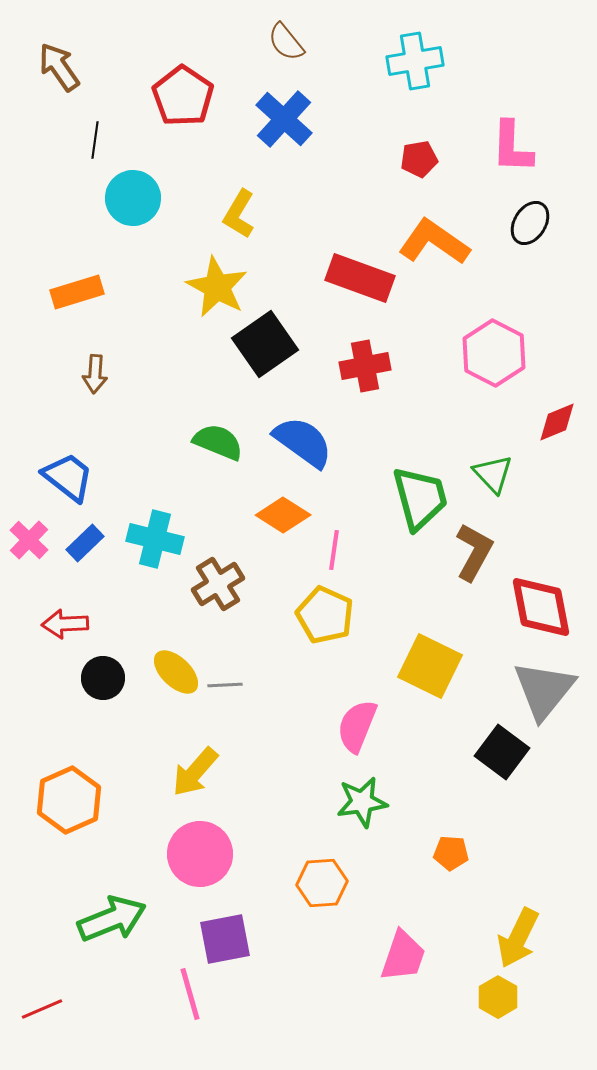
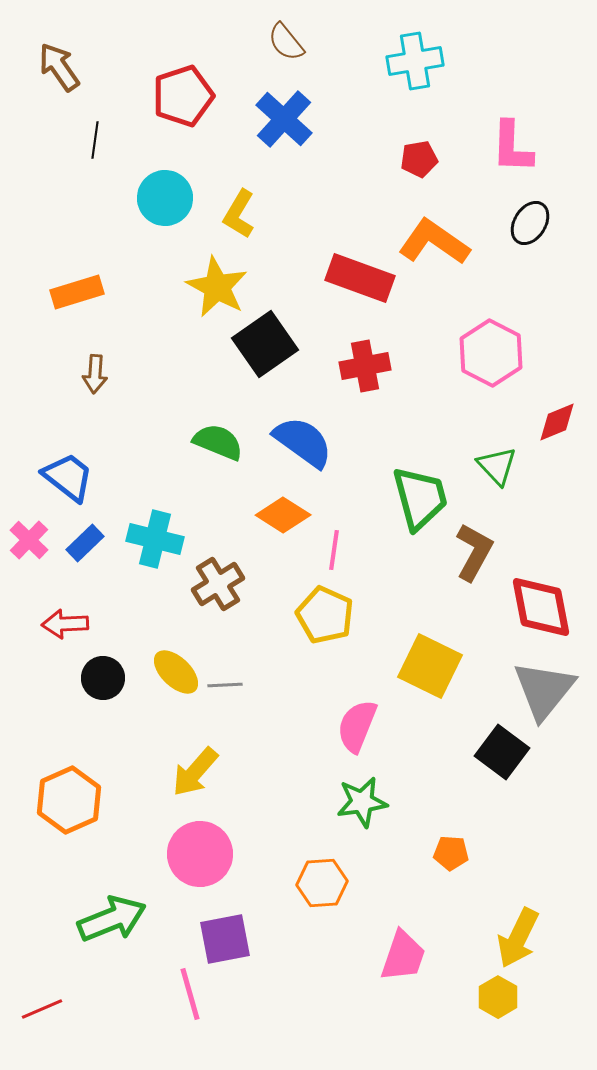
red pentagon at (183, 96): rotated 20 degrees clockwise
cyan circle at (133, 198): moved 32 px right
pink hexagon at (494, 353): moved 3 px left
green triangle at (493, 474): moved 4 px right, 8 px up
